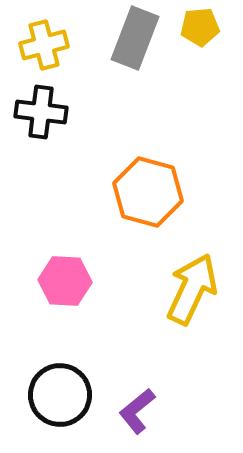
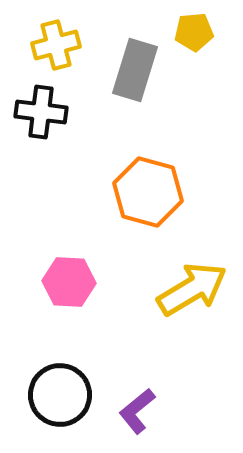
yellow pentagon: moved 6 px left, 5 px down
gray rectangle: moved 32 px down; rotated 4 degrees counterclockwise
yellow cross: moved 12 px right
pink hexagon: moved 4 px right, 1 px down
yellow arrow: rotated 34 degrees clockwise
